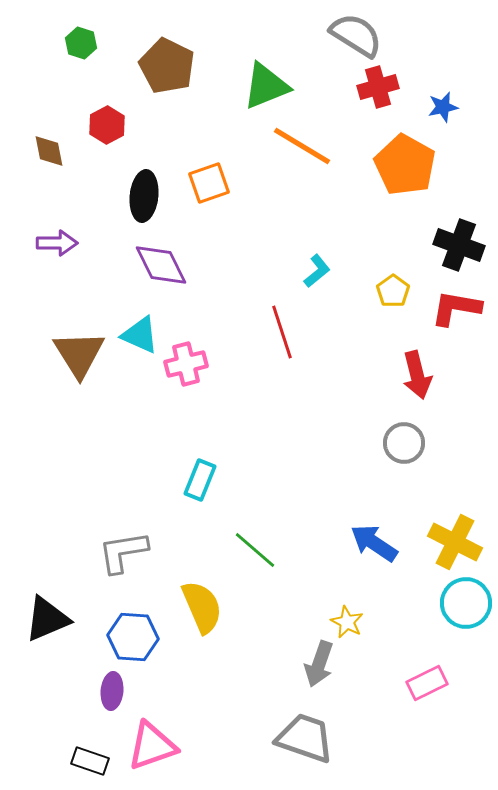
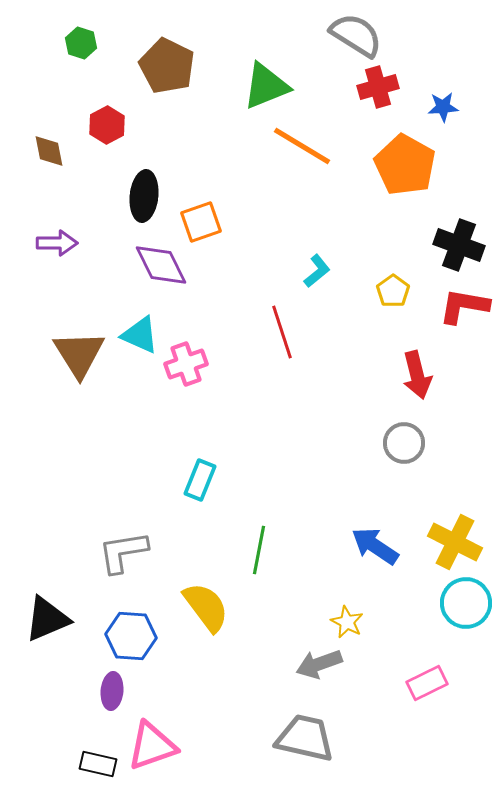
blue star: rotated 8 degrees clockwise
orange square: moved 8 px left, 39 px down
red L-shape: moved 8 px right, 2 px up
pink cross: rotated 6 degrees counterclockwise
blue arrow: moved 1 px right, 3 px down
green line: moved 4 px right; rotated 60 degrees clockwise
yellow semicircle: moved 4 px right; rotated 14 degrees counterclockwise
blue hexagon: moved 2 px left, 1 px up
gray arrow: rotated 51 degrees clockwise
gray trapezoid: rotated 6 degrees counterclockwise
black rectangle: moved 8 px right, 3 px down; rotated 6 degrees counterclockwise
